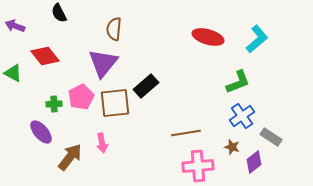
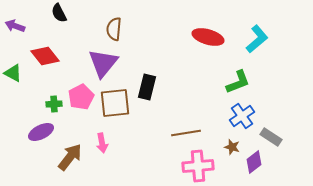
black rectangle: moved 1 px right, 1 px down; rotated 35 degrees counterclockwise
purple ellipse: rotated 75 degrees counterclockwise
